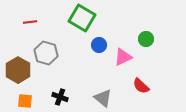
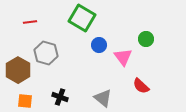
pink triangle: rotated 42 degrees counterclockwise
